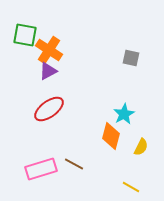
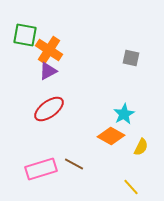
orange diamond: rotated 76 degrees counterclockwise
yellow line: rotated 18 degrees clockwise
